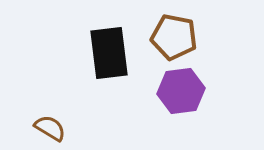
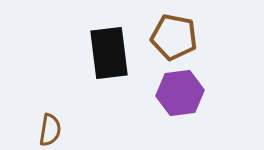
purple hexagon: moved 1 px left, 2 px down
brown semicircle: moved 2 px down; rotated 68 degrees clockwise
